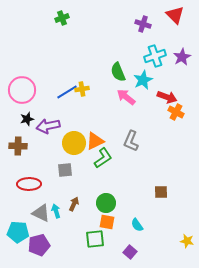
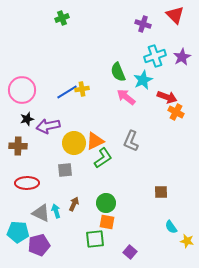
red ellipse: moved 2 px left, 1 px up
cyan semicircle: moved 34 px right, 2 px down
